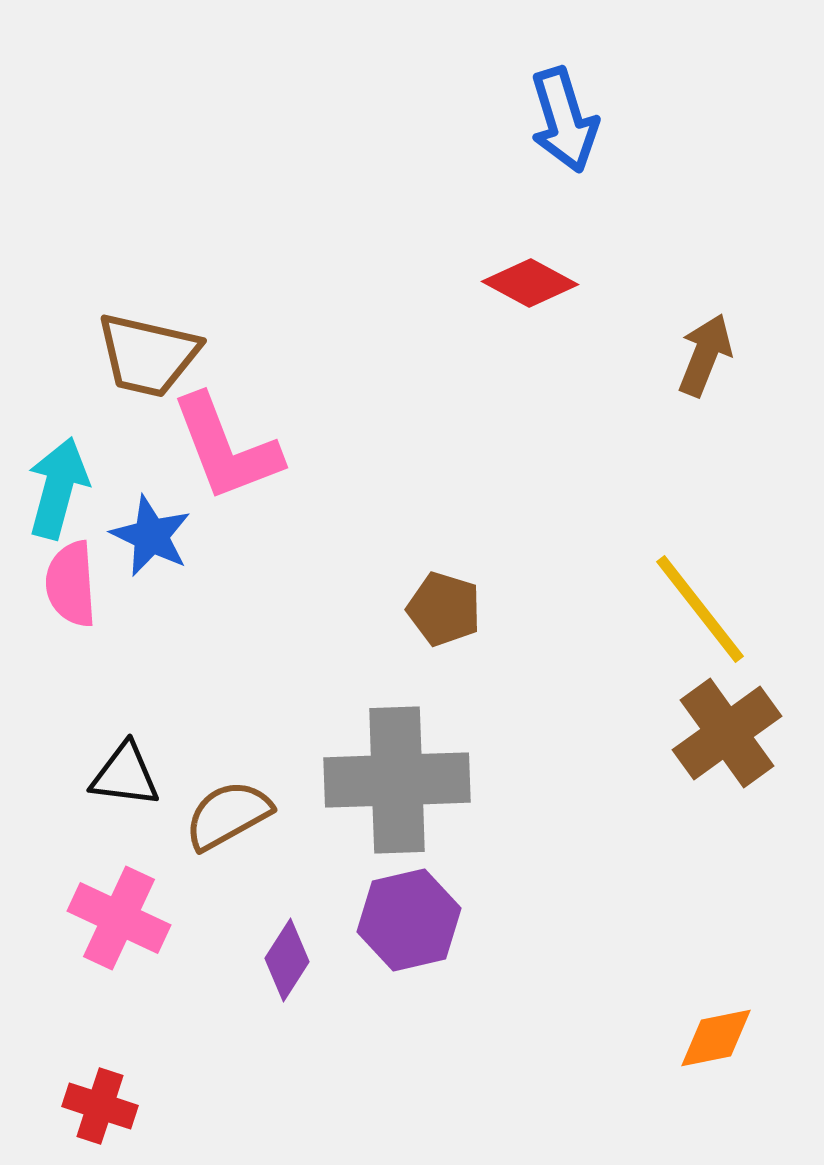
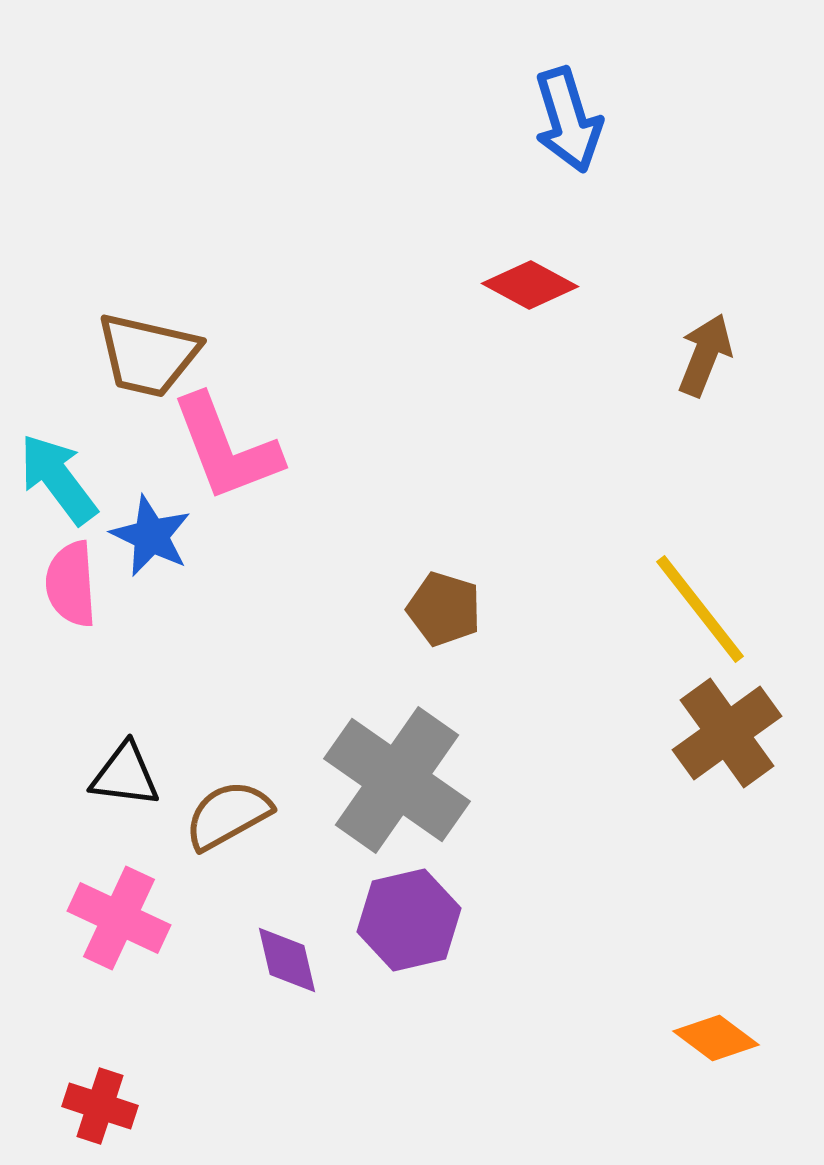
blue arrow: moved 4 px right
red diamond: moved 2 px down
cyan arrow: moved 9 px up; rotated 52 degrees counterclockwise
gray cross: rotated 37 degrees clockwise
purple diamond: rotated 46 degrees counterclockwise
orange diamond: rotated 48 degrees clockwise
